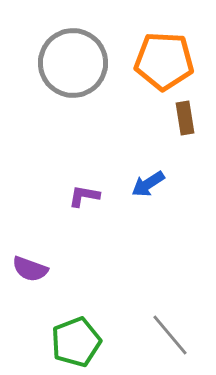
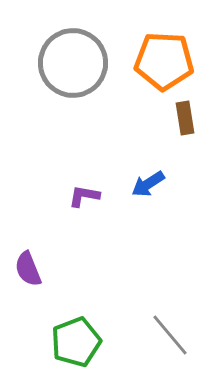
purple semicircle: moved 2 px left; rotated 48 degrees clockwise
